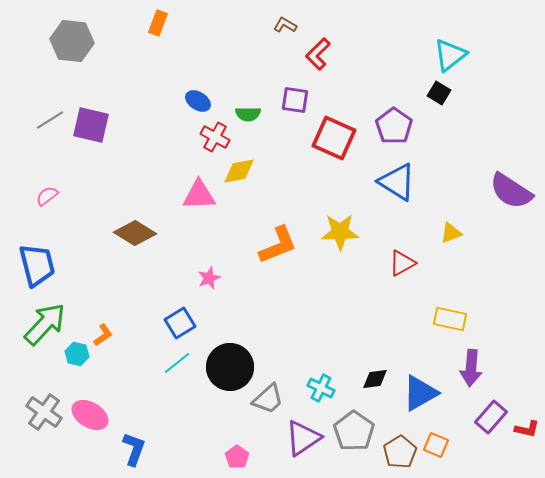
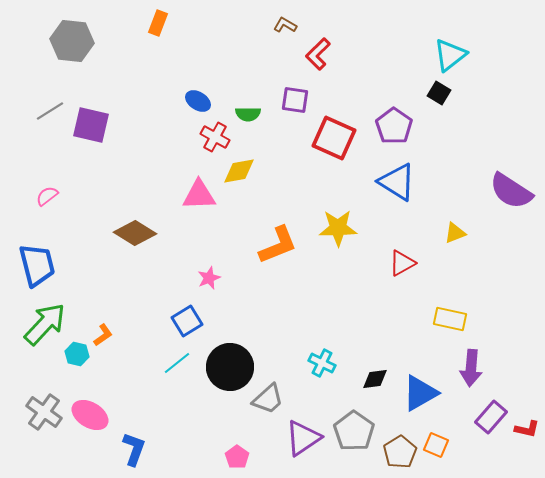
gray line at (50, 120): moved 9 px up
yellow star at (340, 232): moved 2 px left, 4 px up
yellow triangle at (451, 233): moved 4 px right
blue square at (180, 323): moved 7 px right, 2 px up
cyan cross at (321, 388): moved 1 px right, 25 px up
